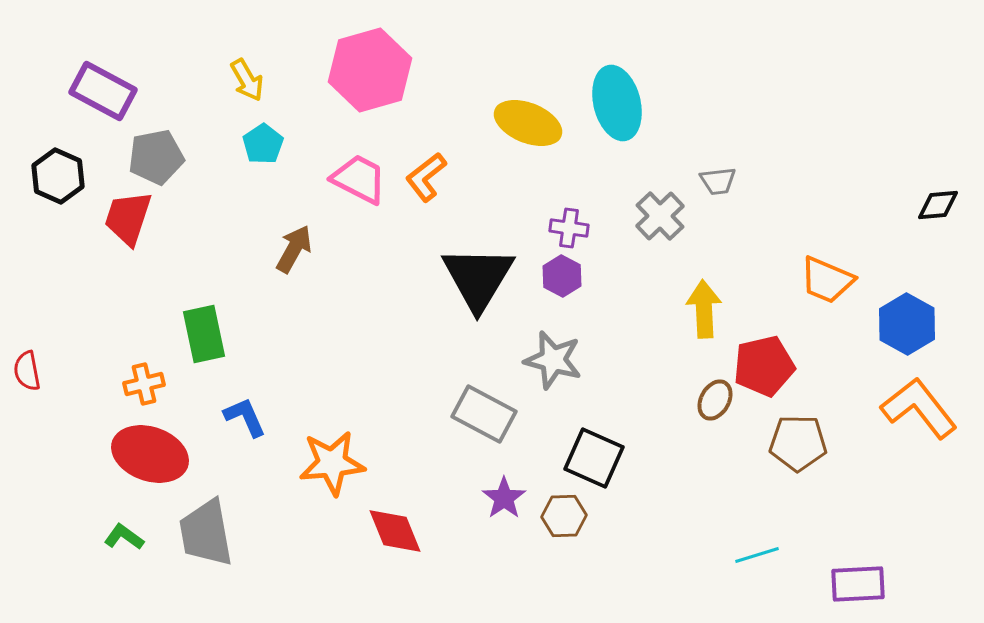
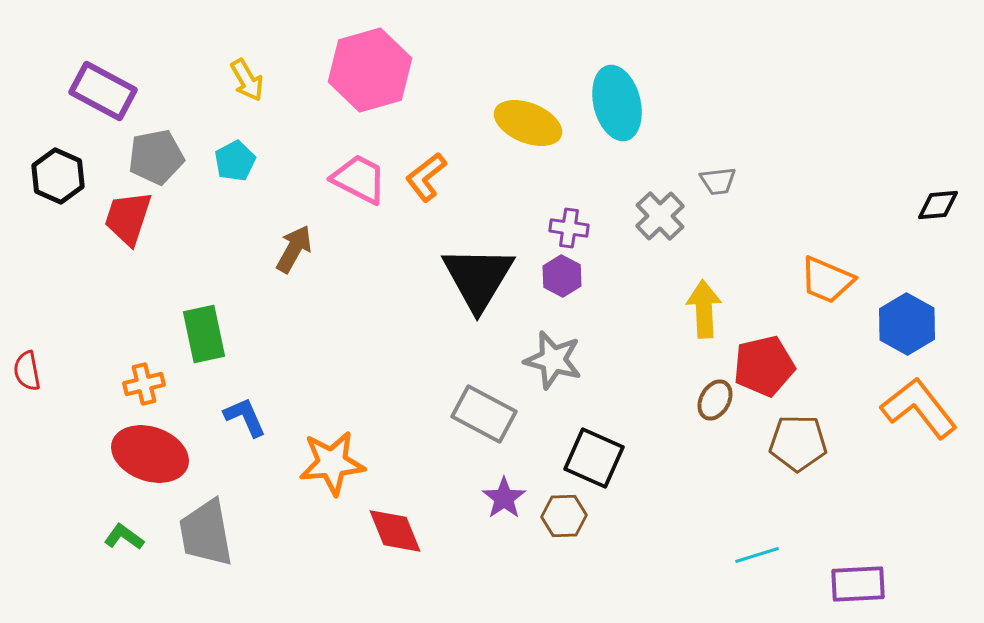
cyan pentagon at (263, 144): moved 28 px left, 17 px down; rotated 6 degrees clockwise
